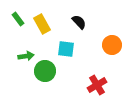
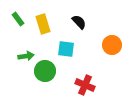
yellow rectangle: moved 1 px right; rotated 12 degrees clockwise
red cross: moved 12 px left; rotated 36 degrees counterclockwise
